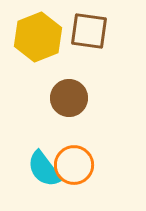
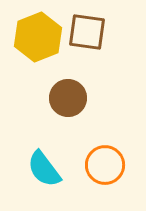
brown square: moved 2 px left, 1 px down
brown circle: moved 1 px left
orange circle: moved 31 px right
